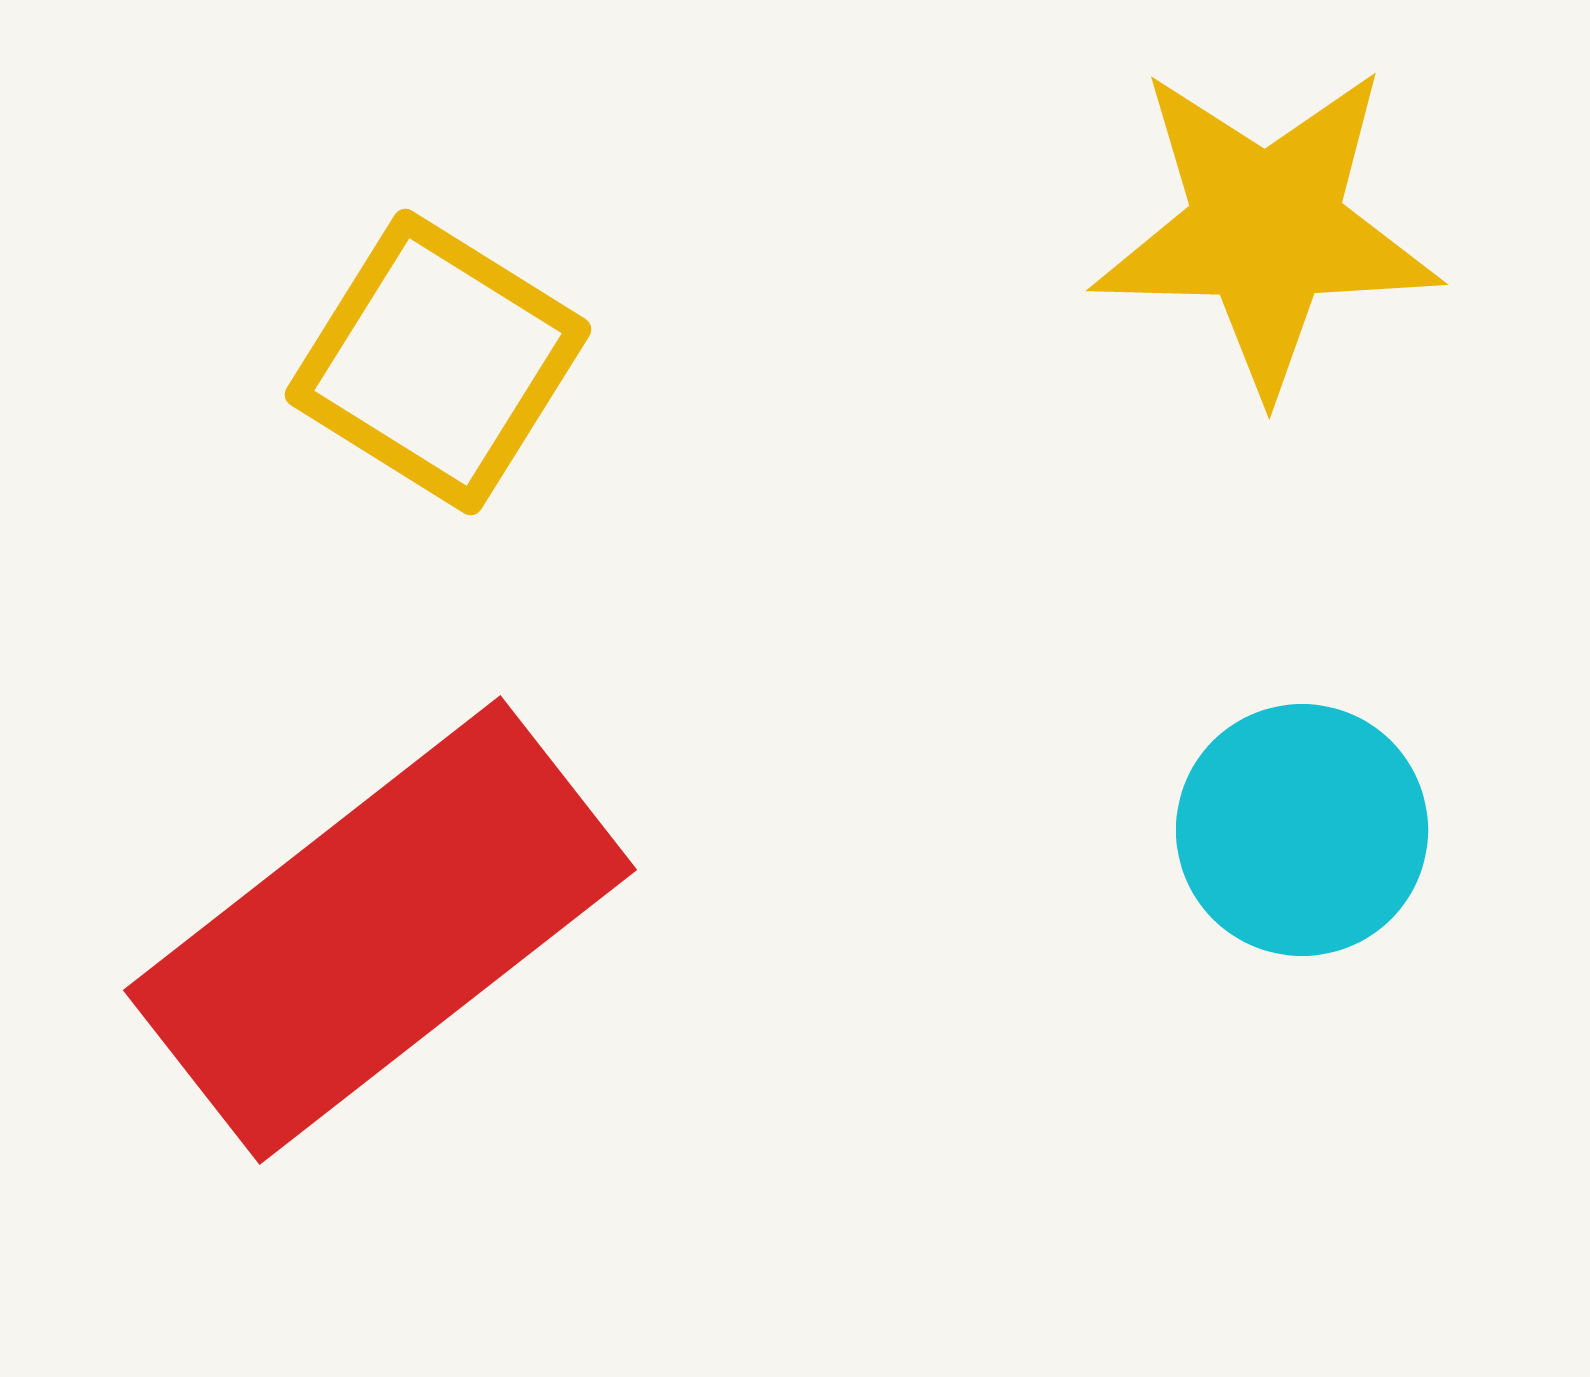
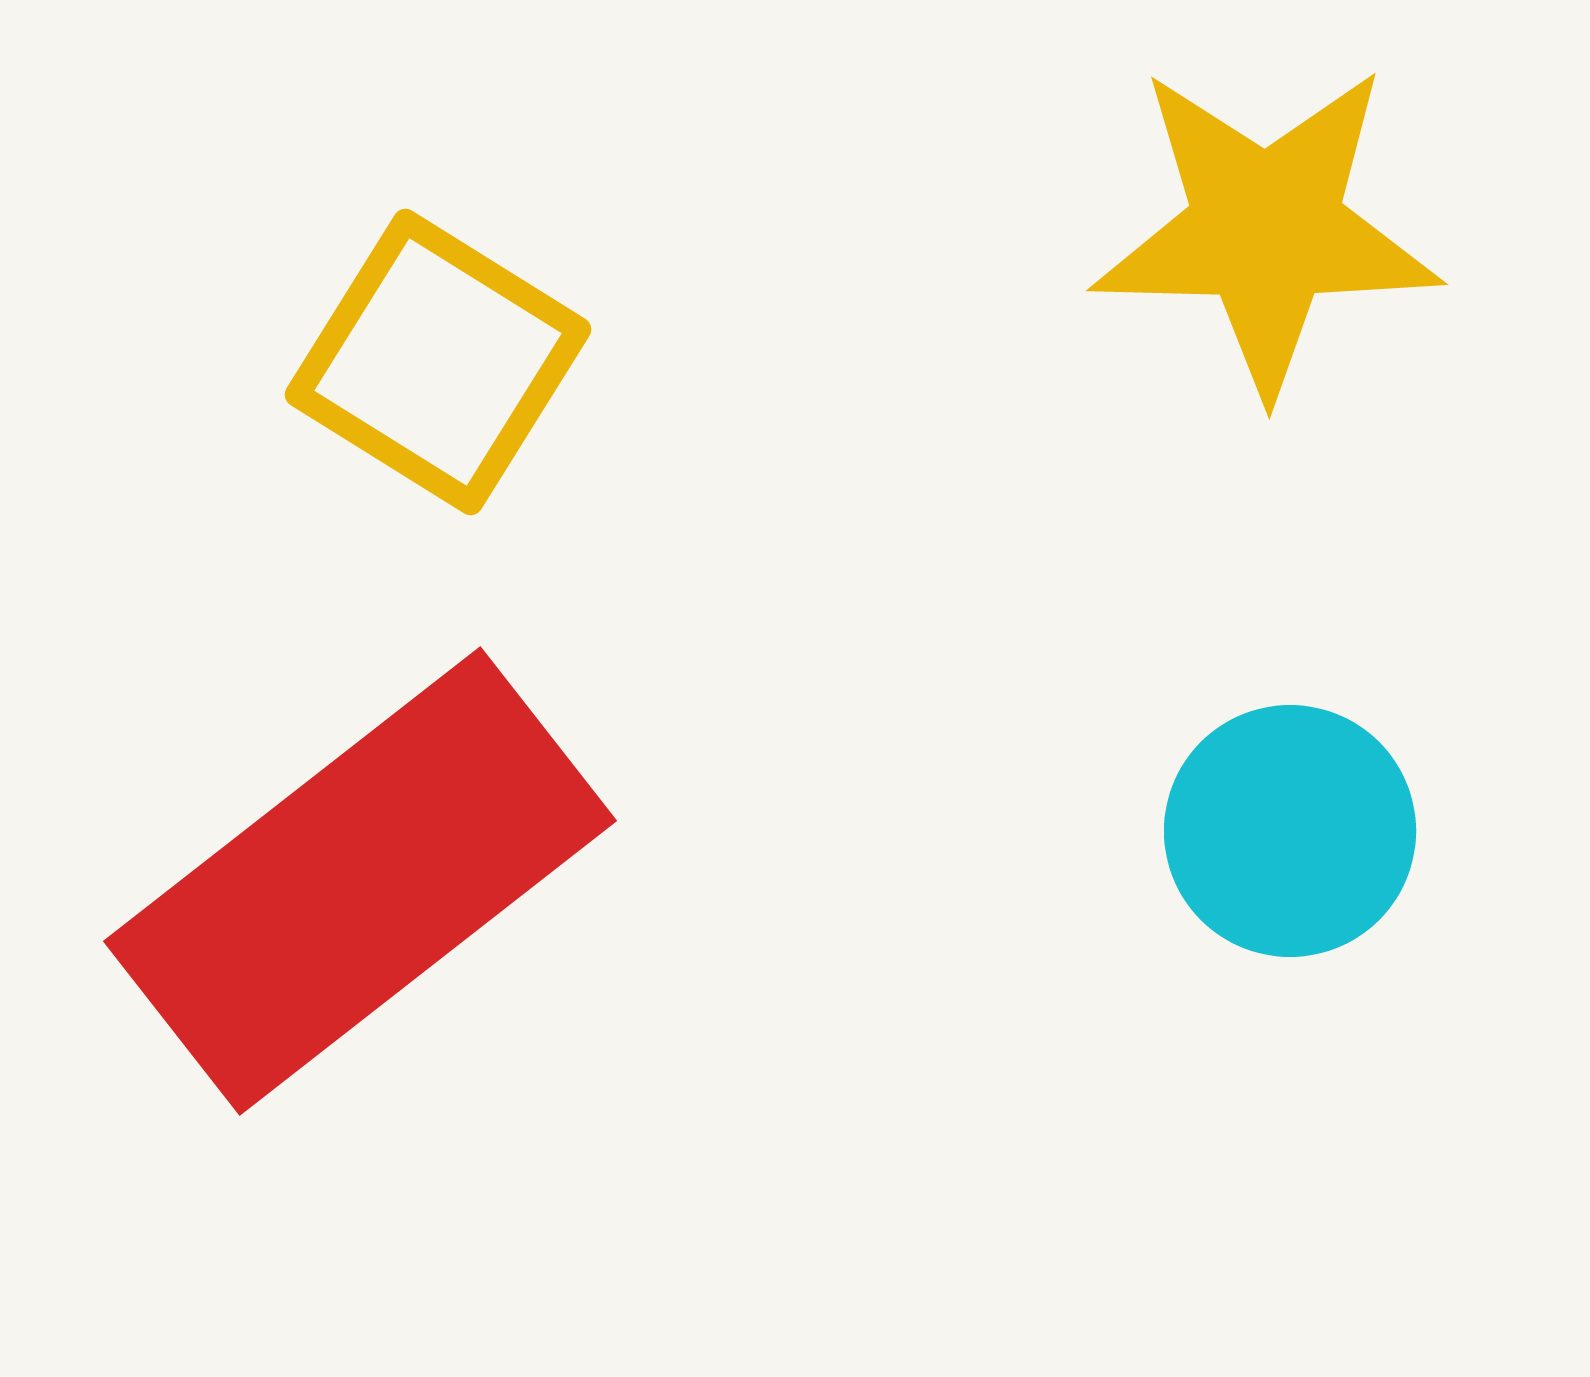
cyan circle: moved 12 px left, 1 px down
red rectangle: moved 20 px left, 49 px up
